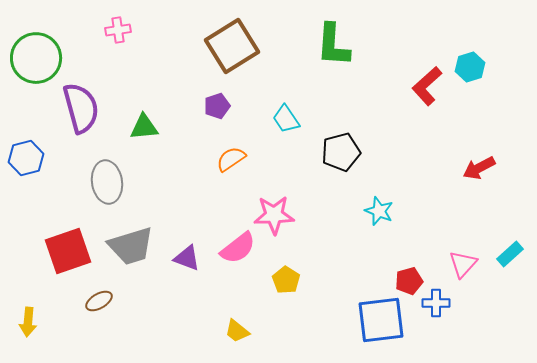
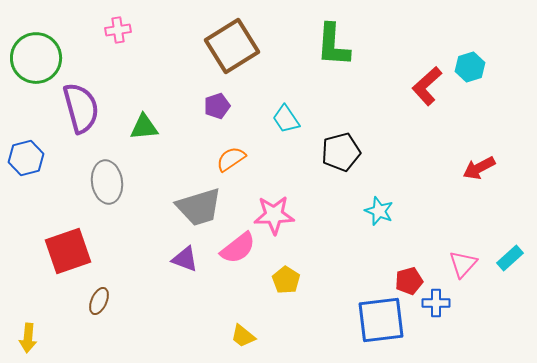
gray trapezoid: moved 68 px right, 39 px up
cyan rectangle: moved 4 px down
purple triangle: moved 2 px left, 1 px down
brown ellipse: rotated 36 degrees counterclockwise
yellow arrow: moved 16 px down
yellow trapezoid: moved 6 px right, 5 px down
